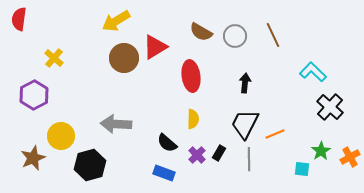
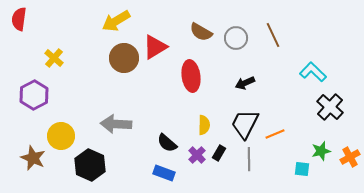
gray circle: moved 1 px right, 2 px down
black arrow: rotated 120 degrees counterclockwise
yellow semicircle: moved 11 px right, 6 px down
green star: rotated 18 degrees clockwise
brown star: rotated 25 degrees counterclockwise
black hexagon: rotated 20 degrees counterclockwise
